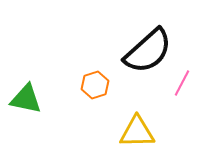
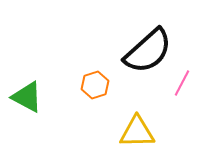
green triangle: moved 1 px right, 2 px up; rotated 16 degrees clockwise
